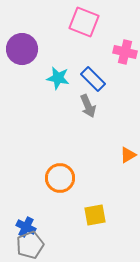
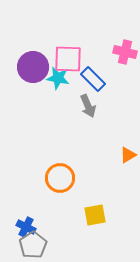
pink square: moved 16 px left, 37 px down; rotated 20 degrees counterclockwise
purple circle: moved 11 px right, 18 px down
gray pentagon: moved 3 px right; rotated 12 degrees counterclockwise
